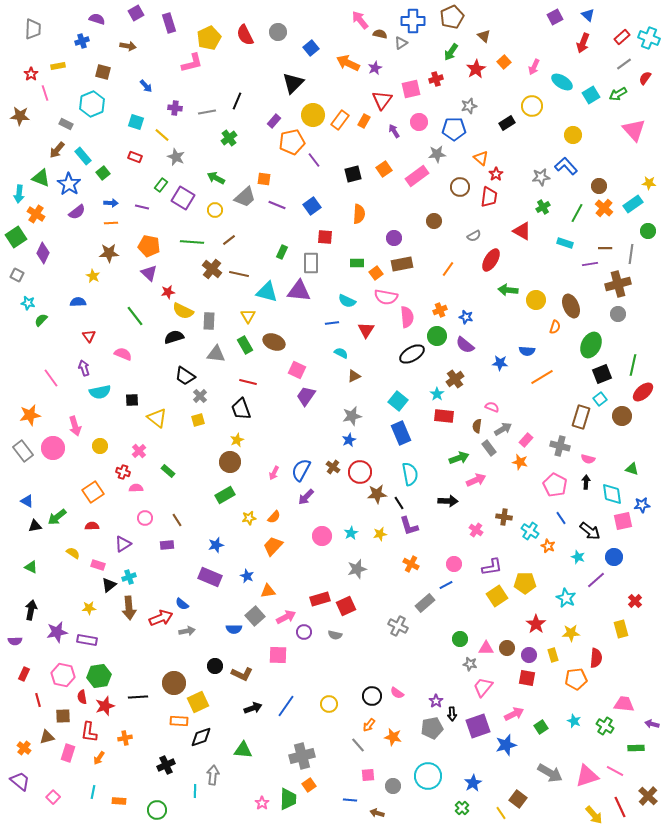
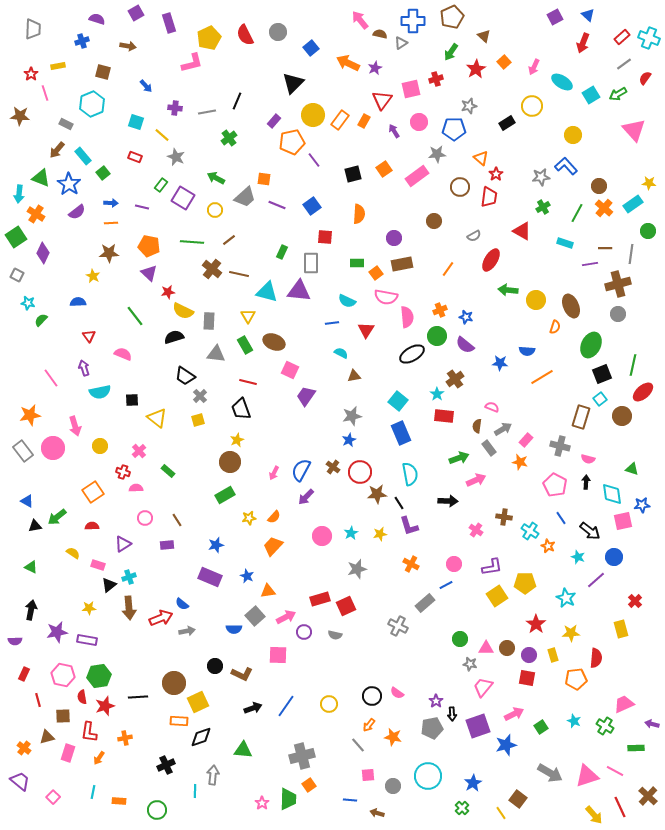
pink square at (297, 370): moved 7 px left
brown triangle at (354, 376): rotated 16 degrees clockwise
pink trapezoid at (624, 704): rotated 30 degrees counterclockwise
